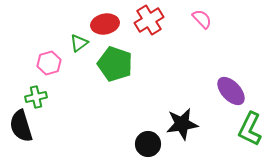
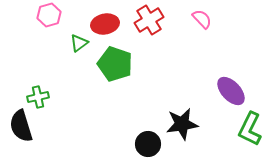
pink hexagon: moved 48 px up
green cross: moved 2 px right
